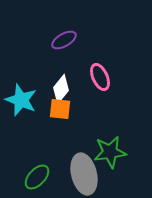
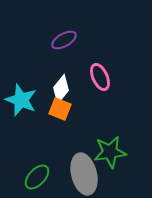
orange square: rotated 15 degrees clockwise
